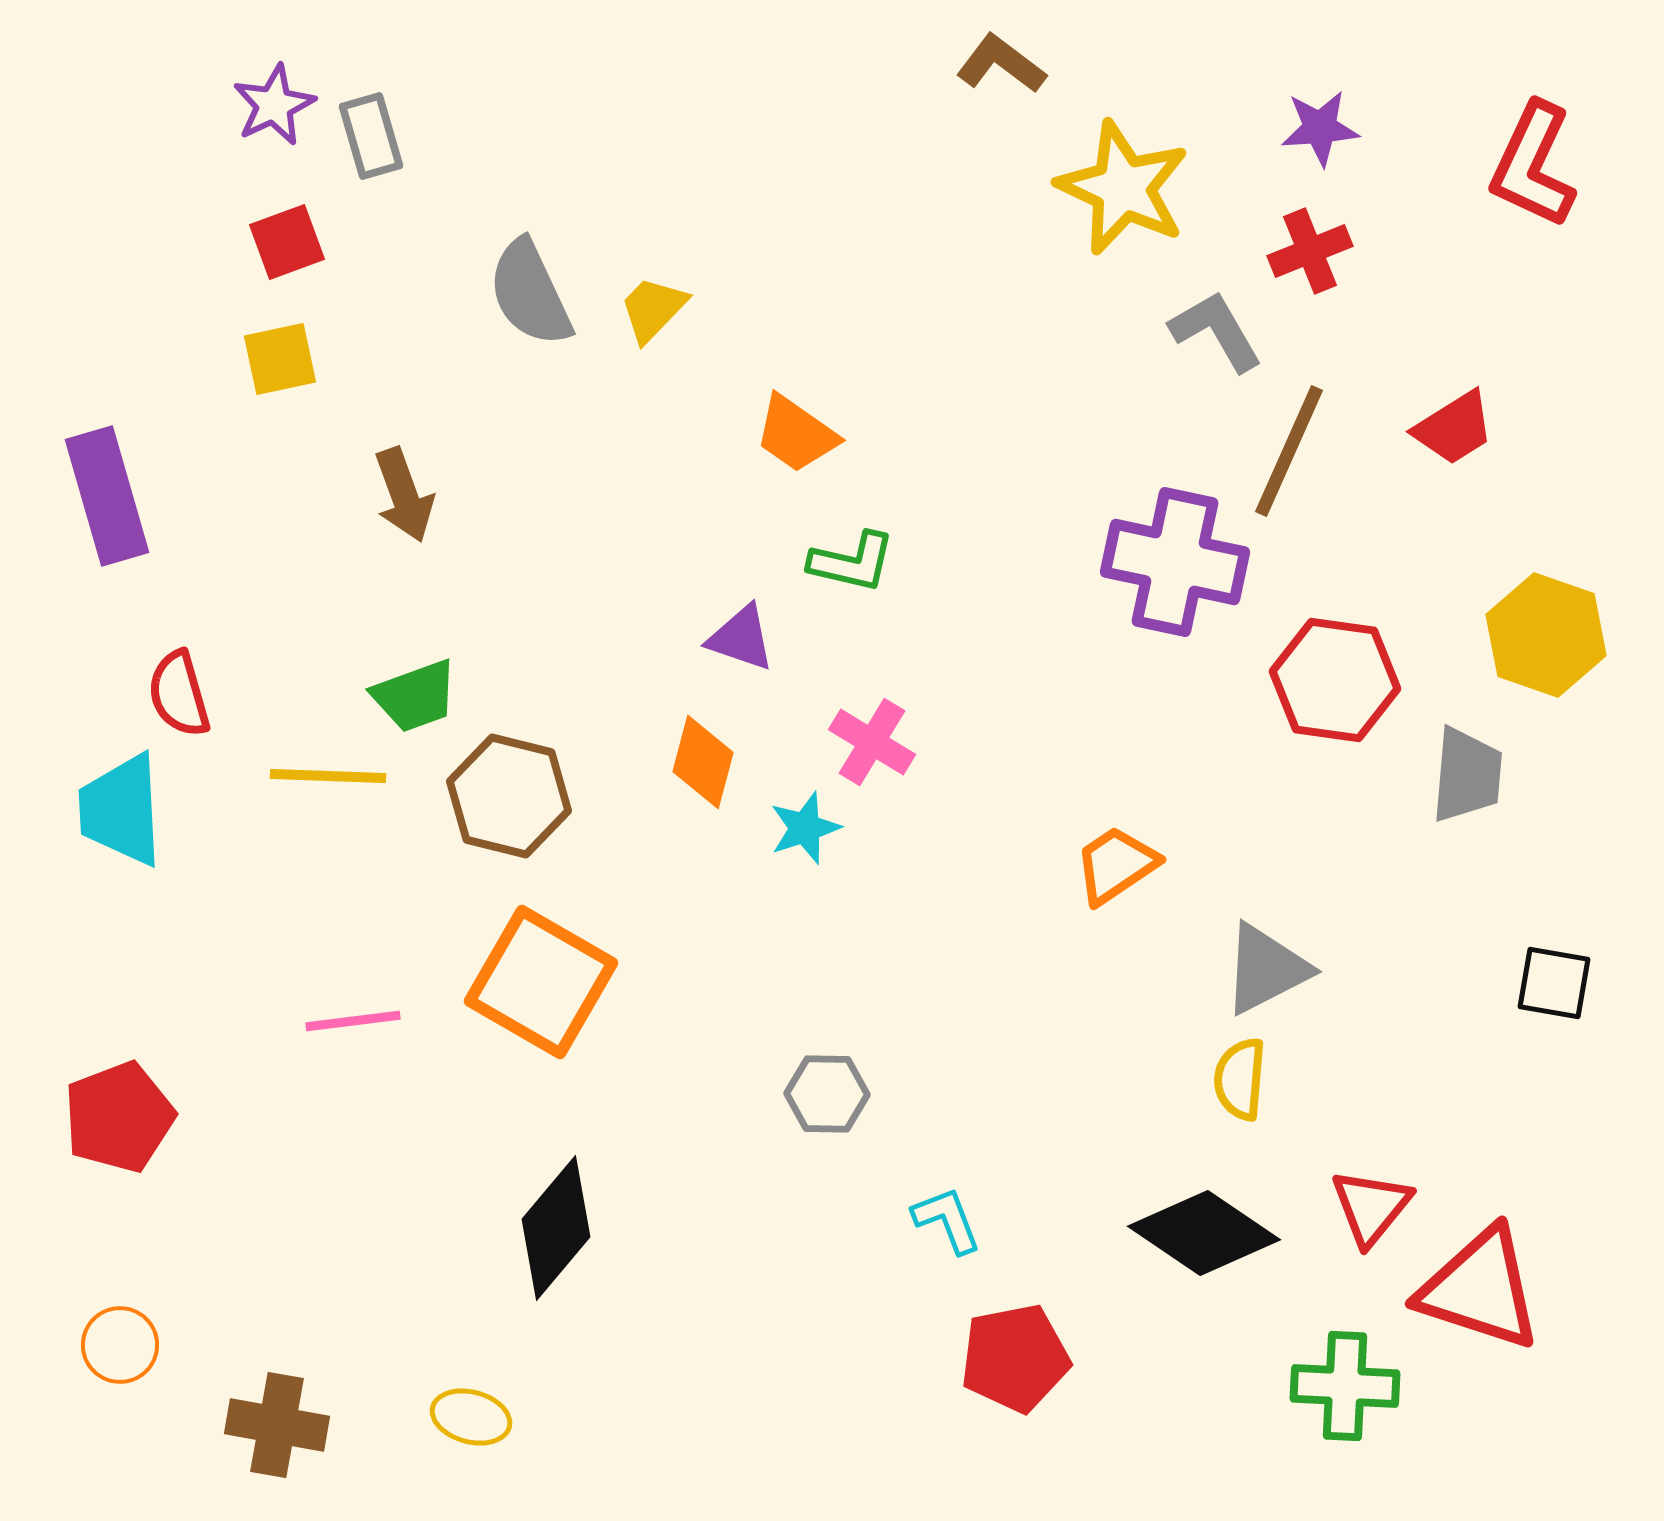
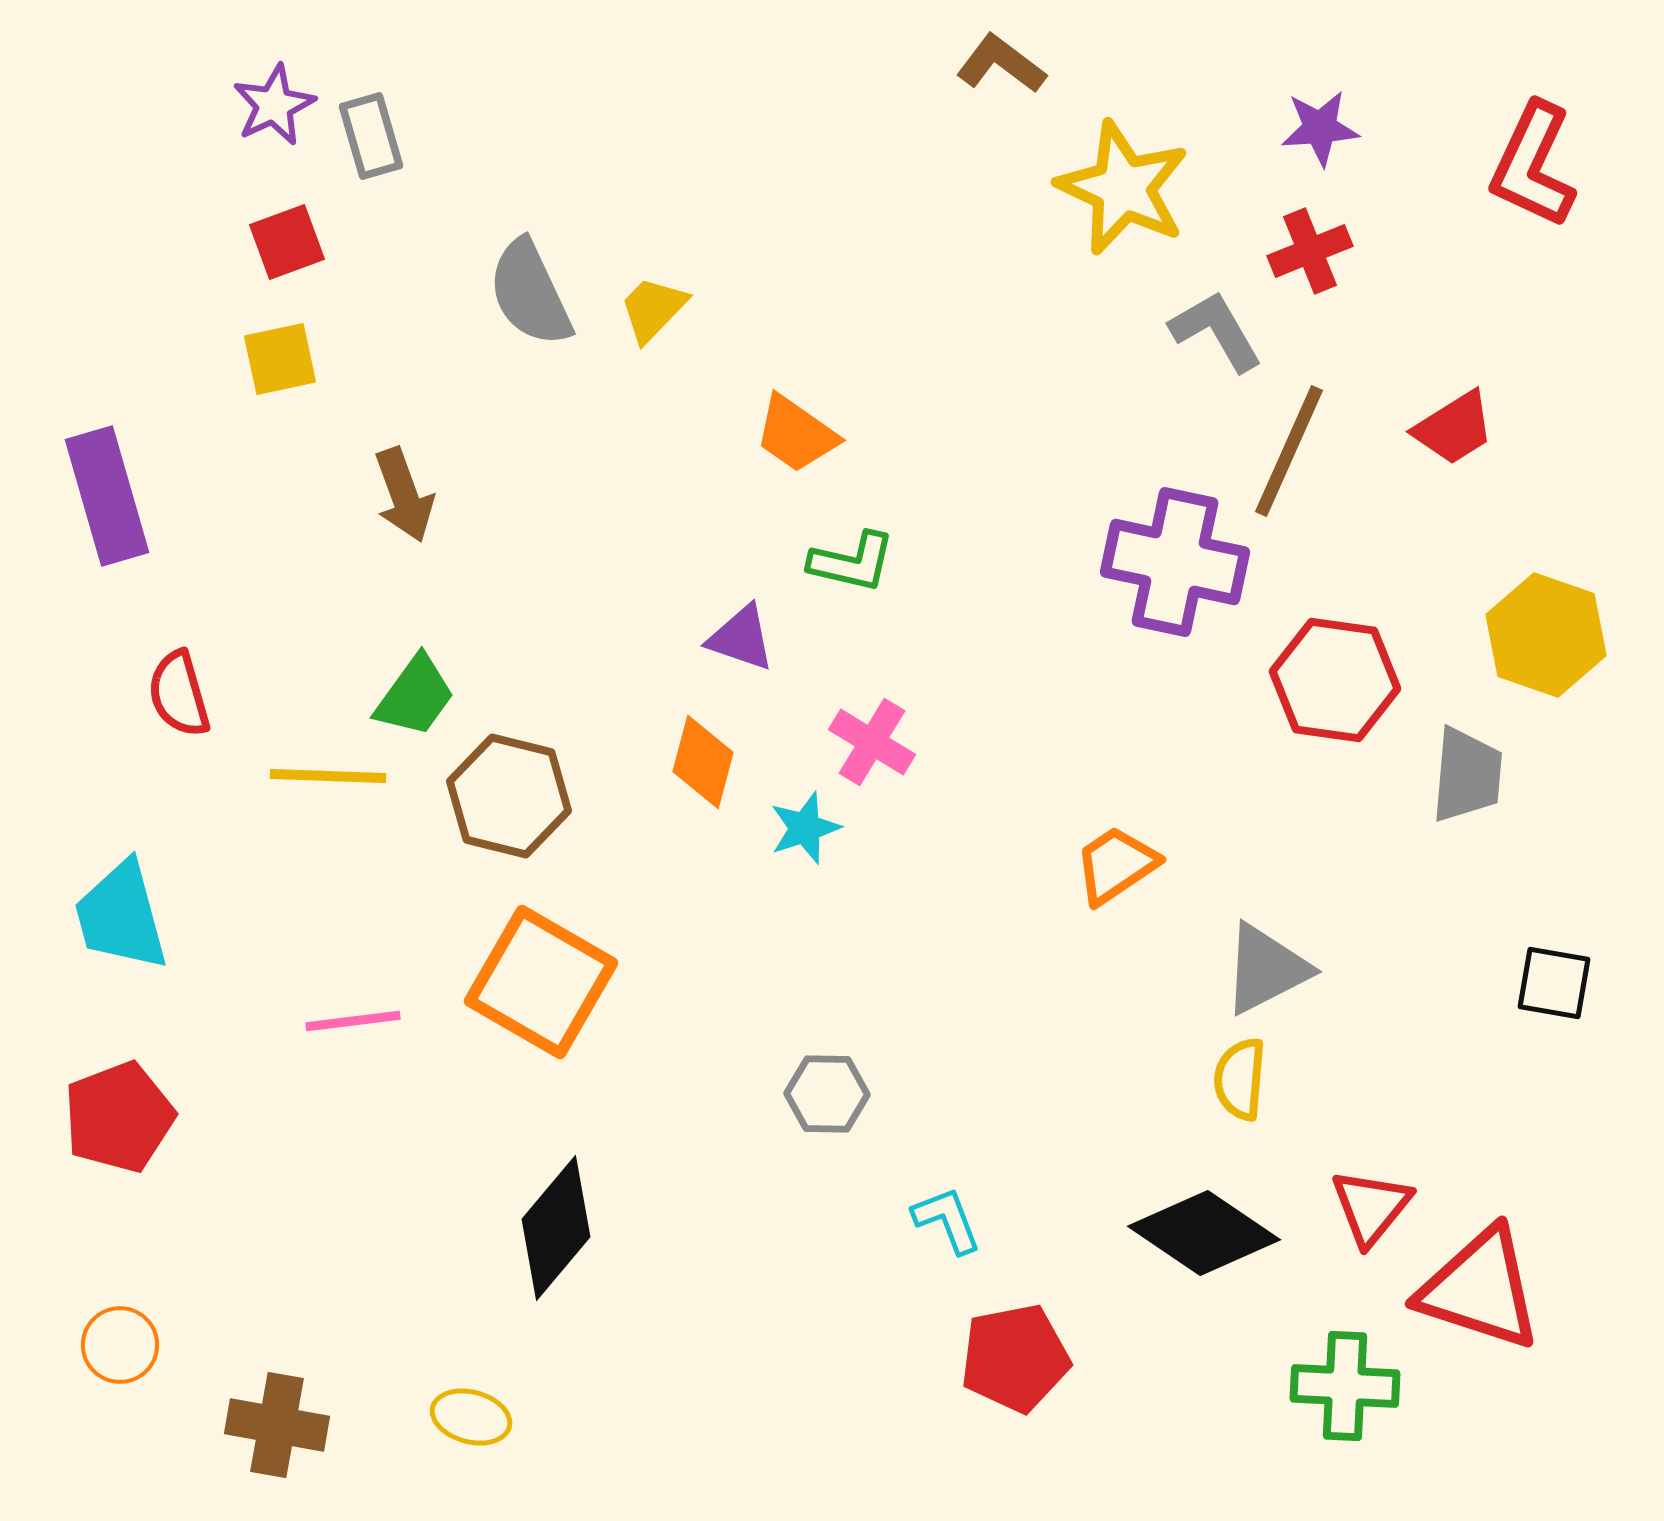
green trapezoid at (415, 696): rotated 34 degrees counterclockwise
cyan trapezoid at (121, 810): moved 106 px down; rotated 12 degrees counterclockwise
